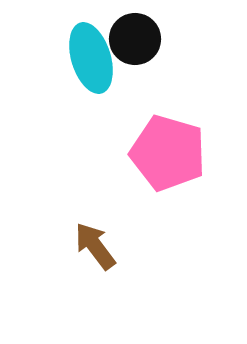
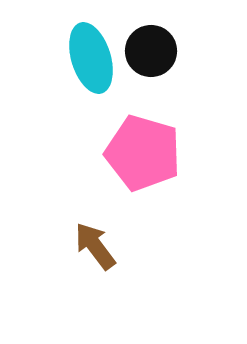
black circle: moved 16 px right, 12 px down
pink pentagon: moved 25 px left
